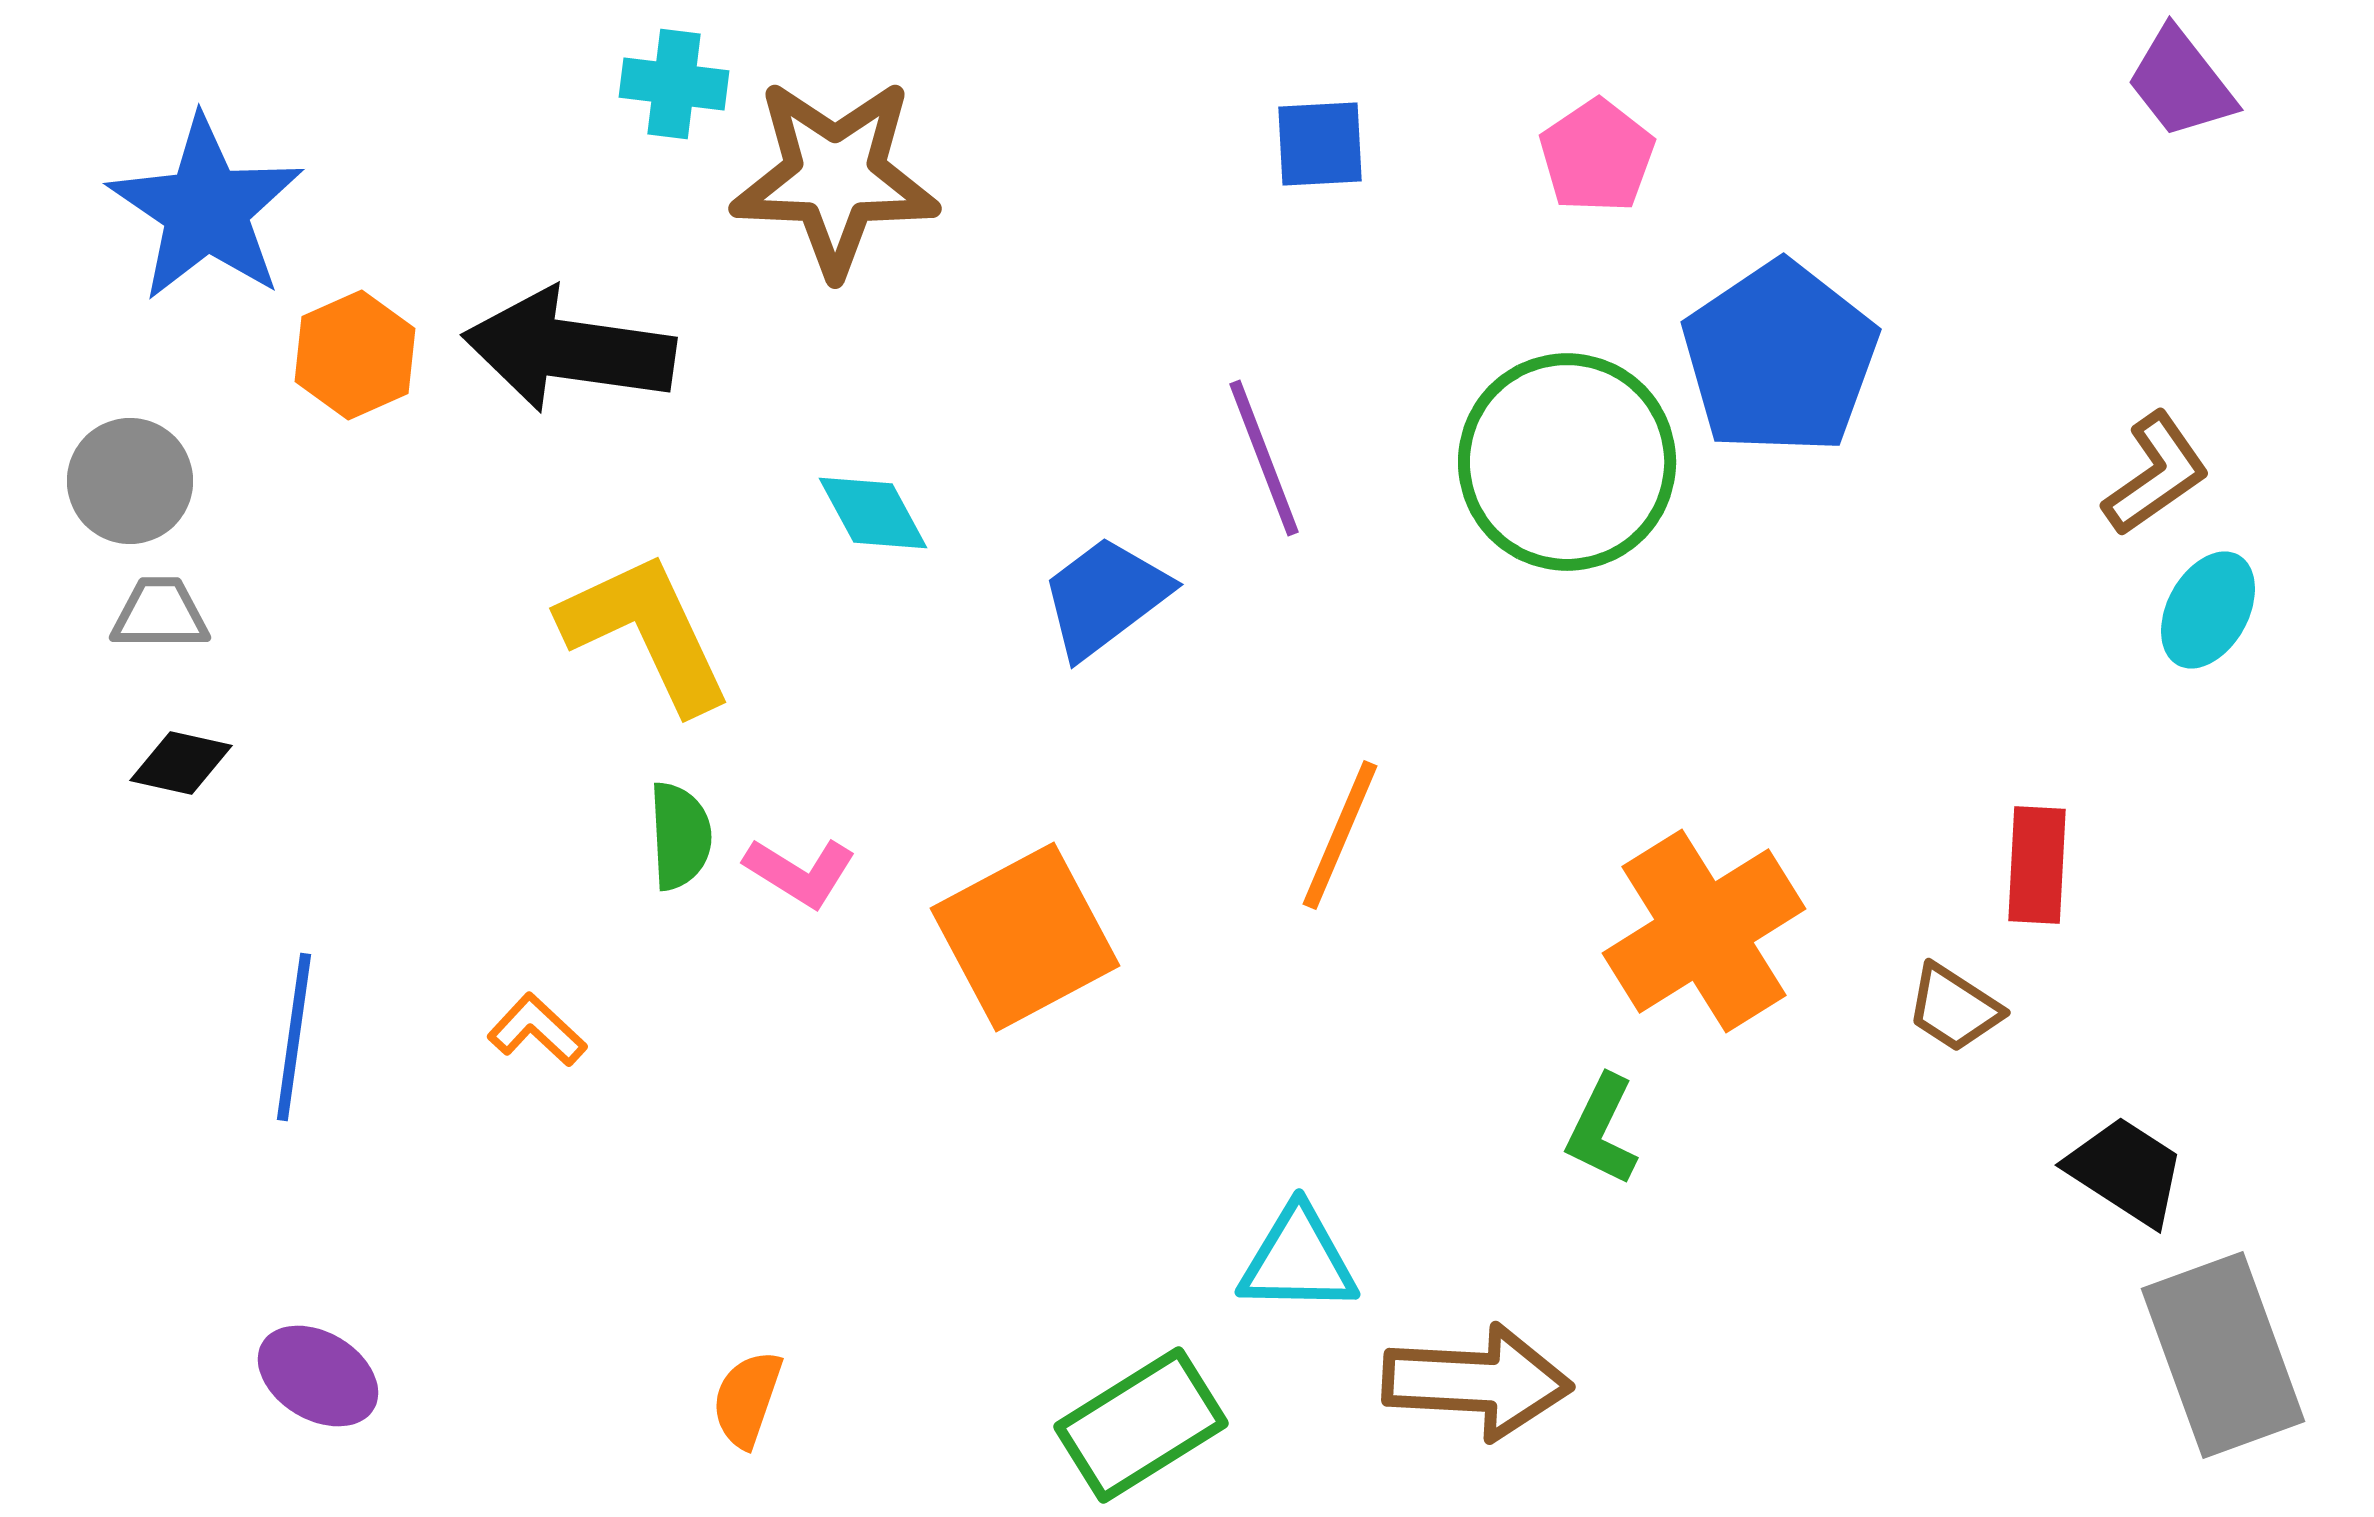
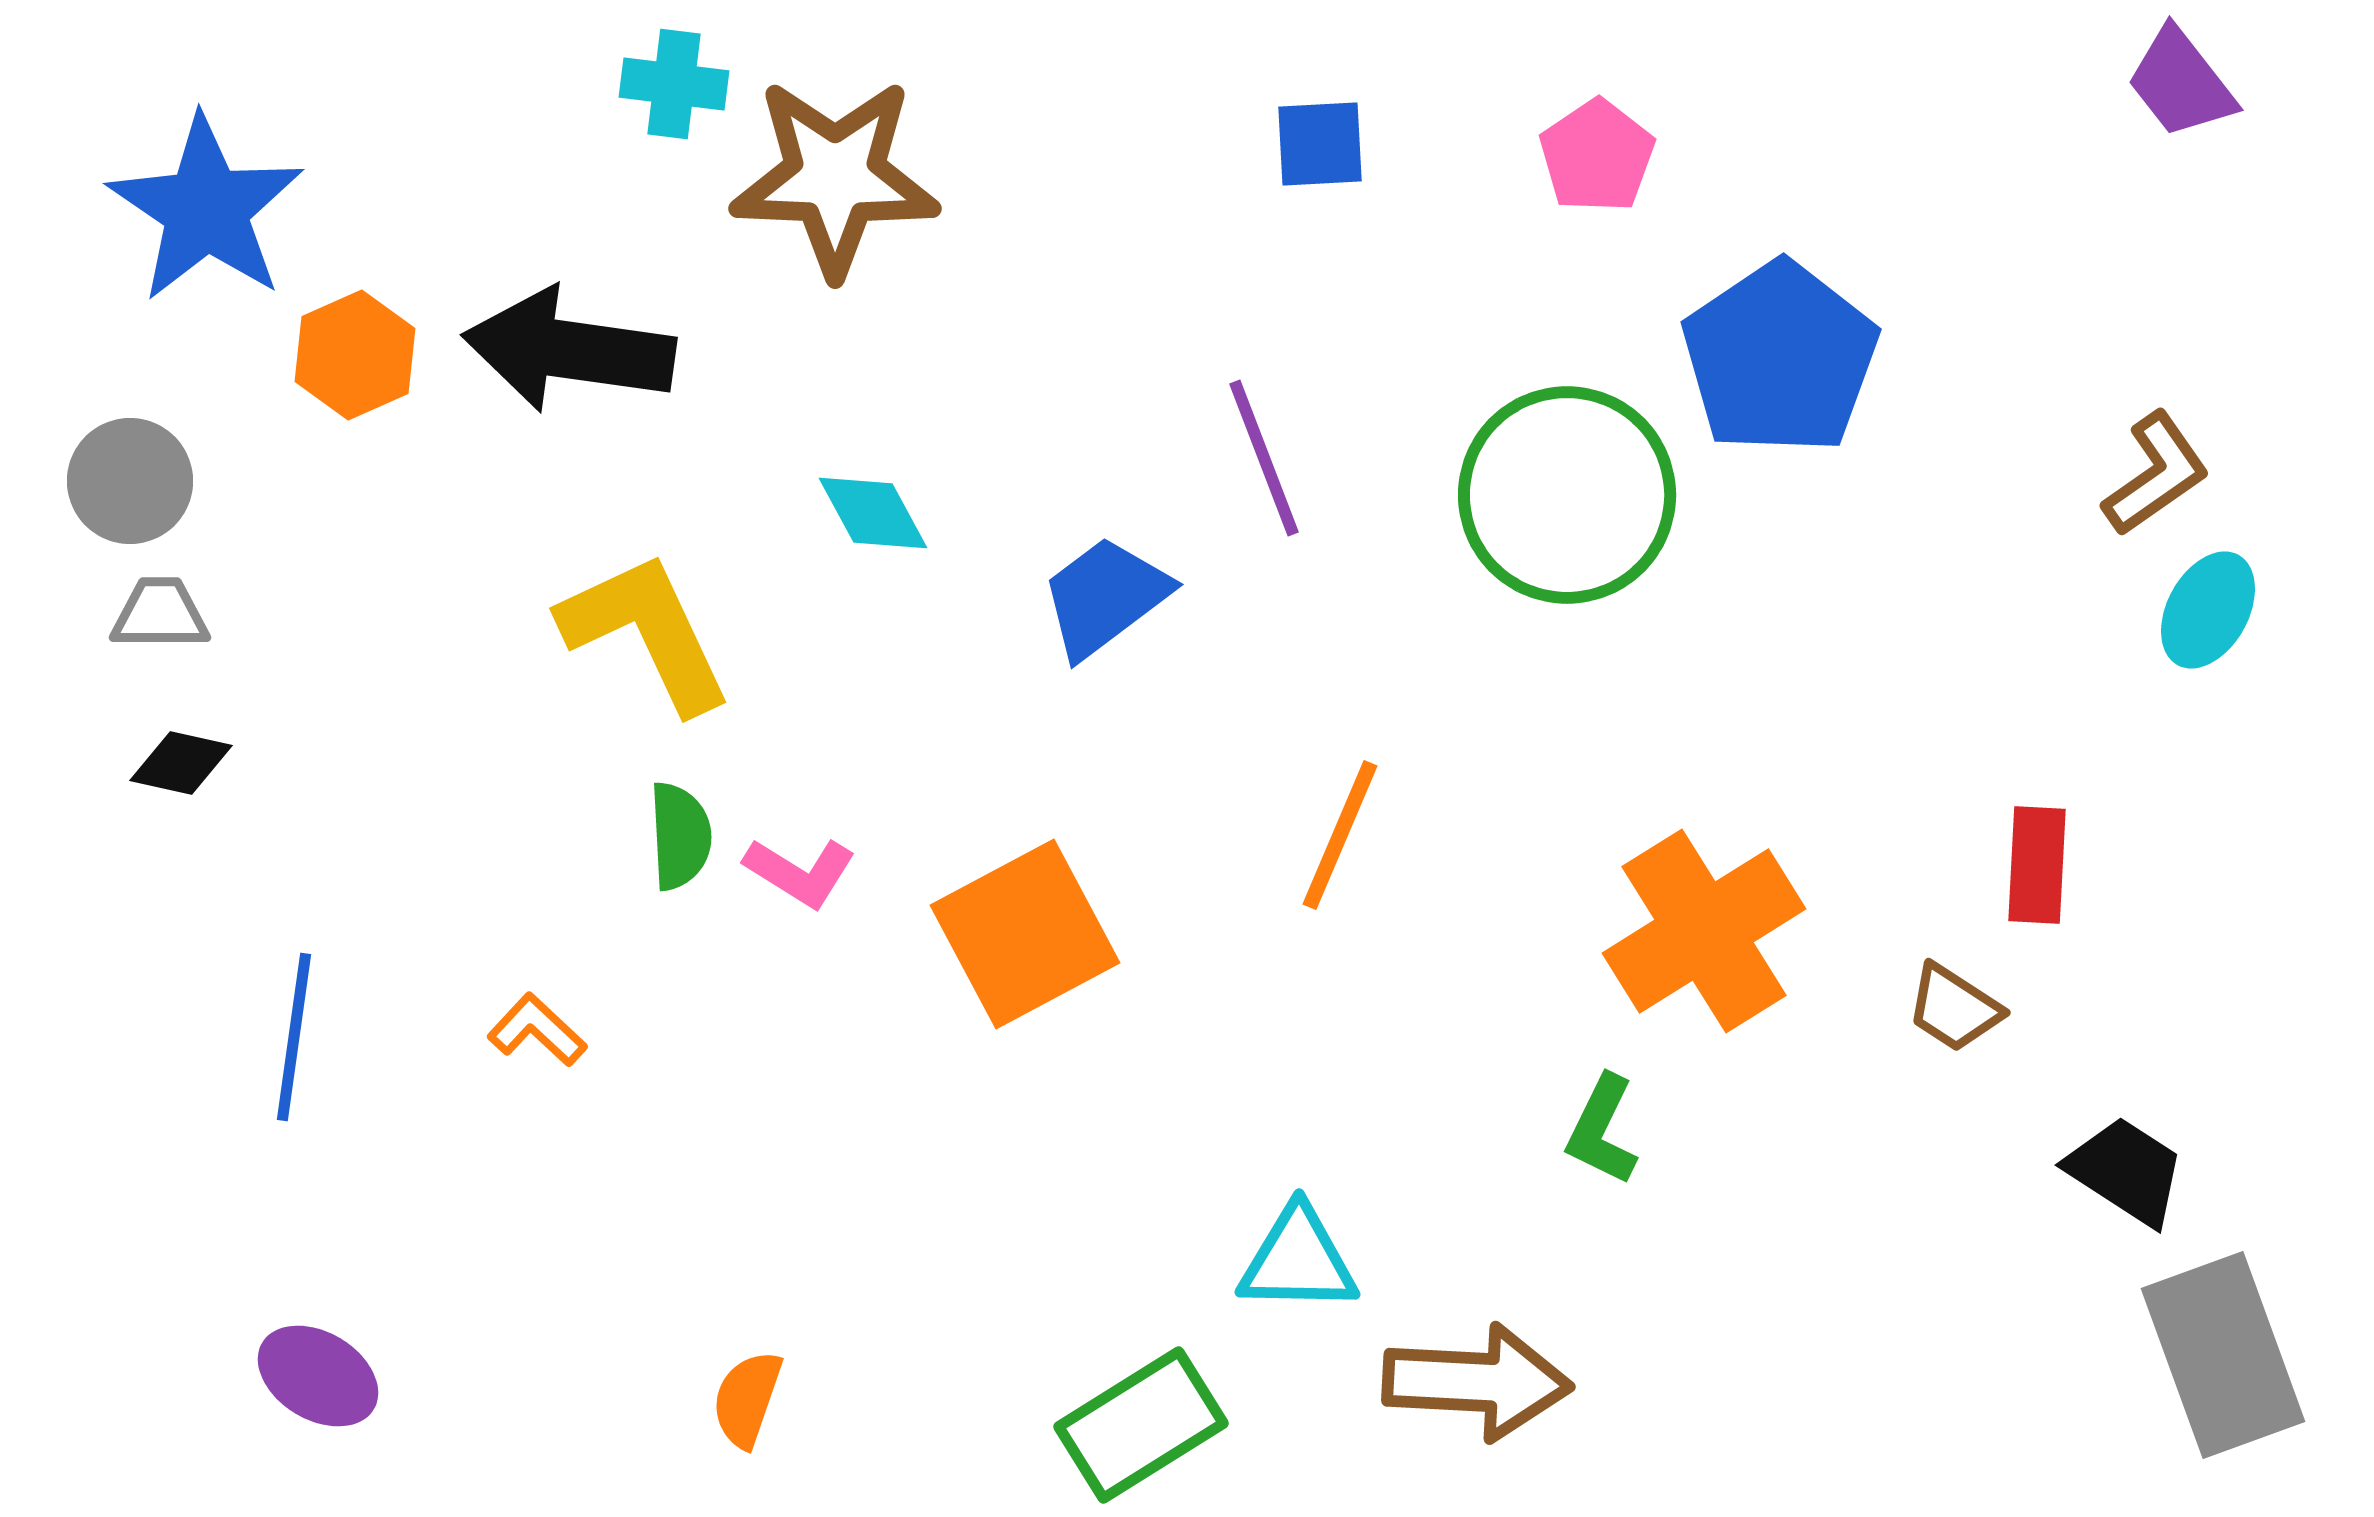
green circle: moved 33 px down
orange square: moved 3 px up
